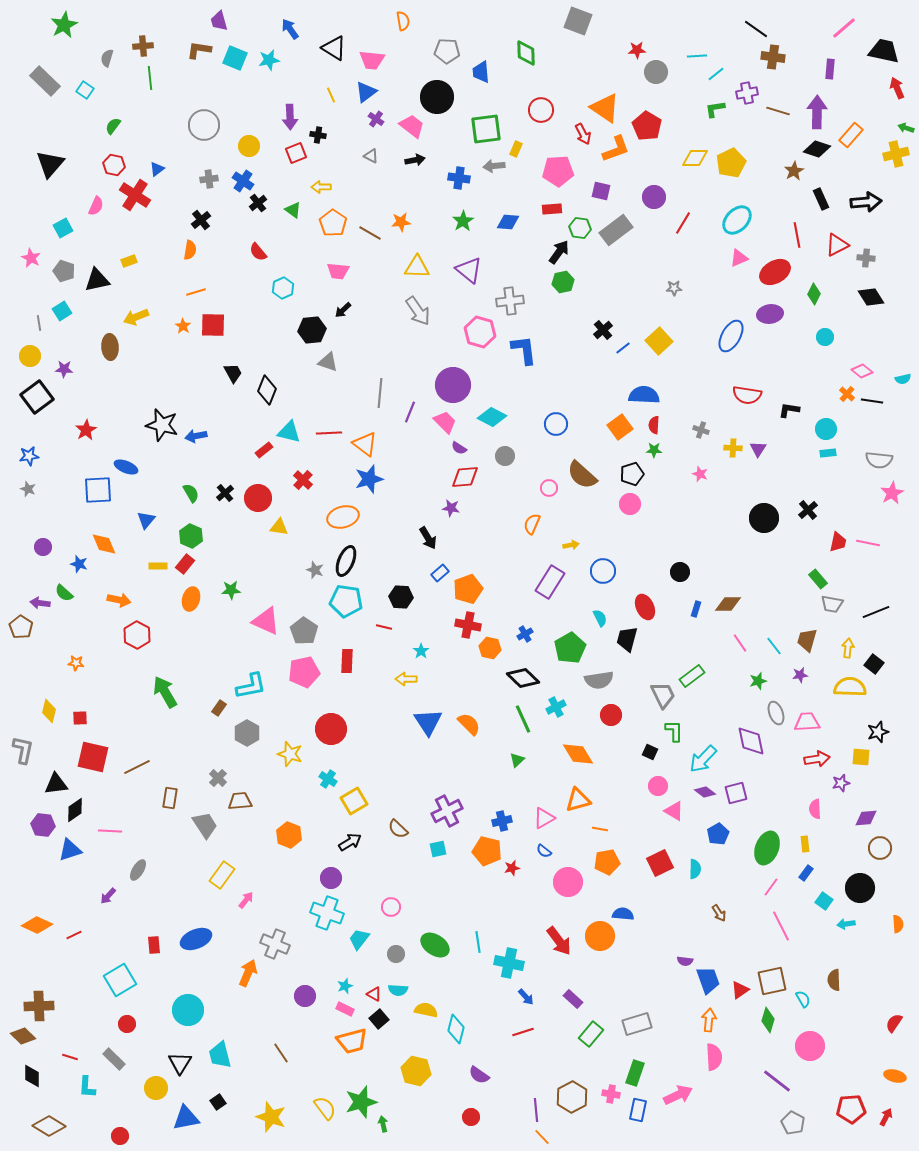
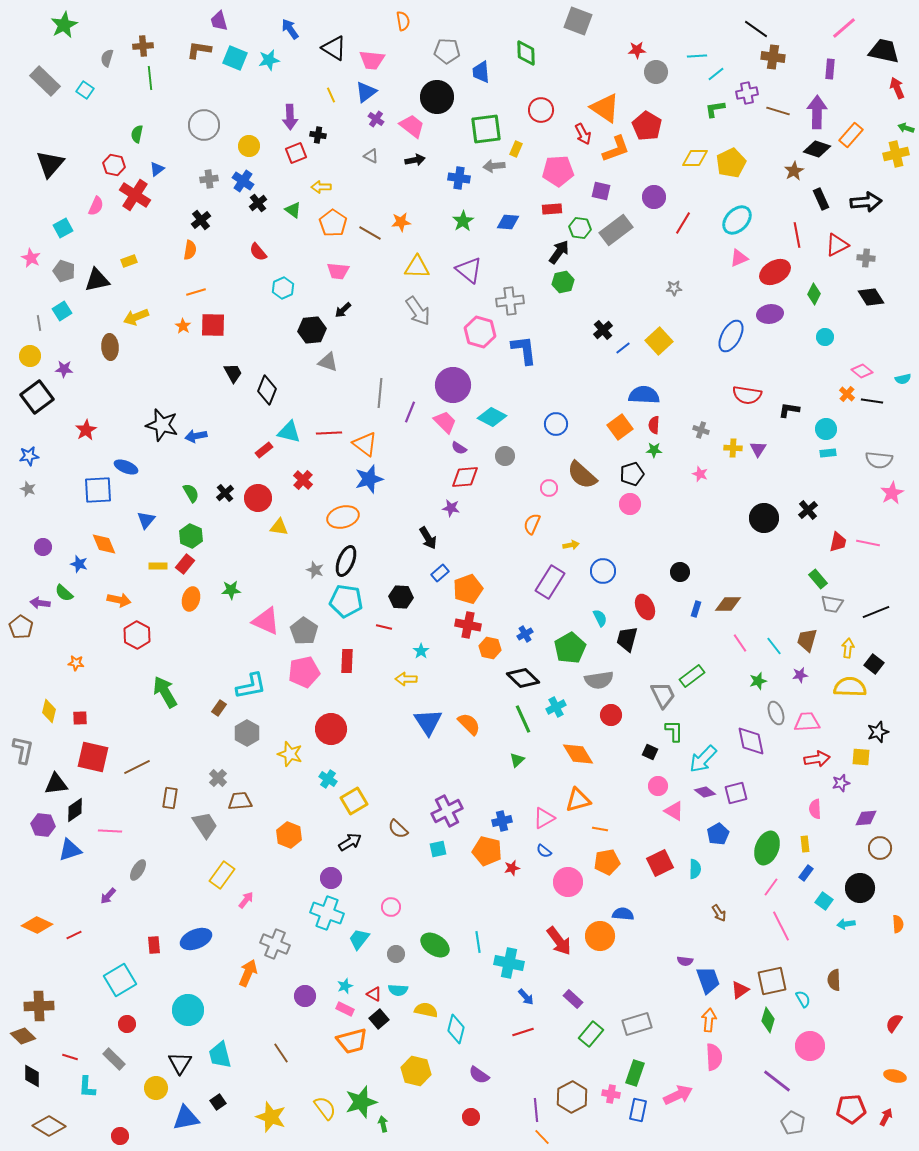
green semicircle at (113, 126): moved 24 px right, 8 px down; rotated 24 degrees counterclockwise
